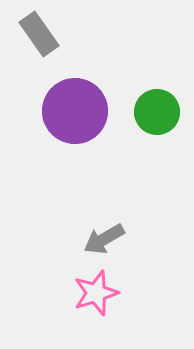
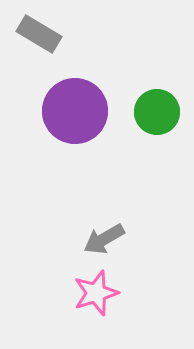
gray rectangle: rotated 24 degrees counterclockwise
